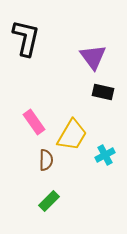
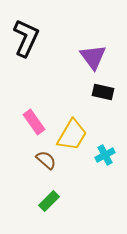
black L-shape: rotated 12 degrees clockwise
brown semicircle: rotated 50 degrees counterclockwise
